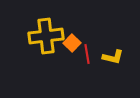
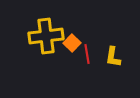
yellow L-shape: rotated 85 degrees clockwise
